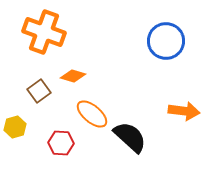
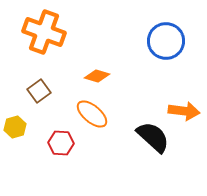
orange diamond: moved 24 px right
black semicircle: moved 23 px right
